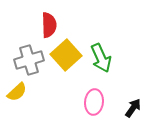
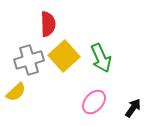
red semicircle: moved 1 px left, 1 px up
yellow square: moved 2 px left, 1 px down
yellow semicircle: moved 1 px left
pink ellipse: rotated 35 degrees clockwise
